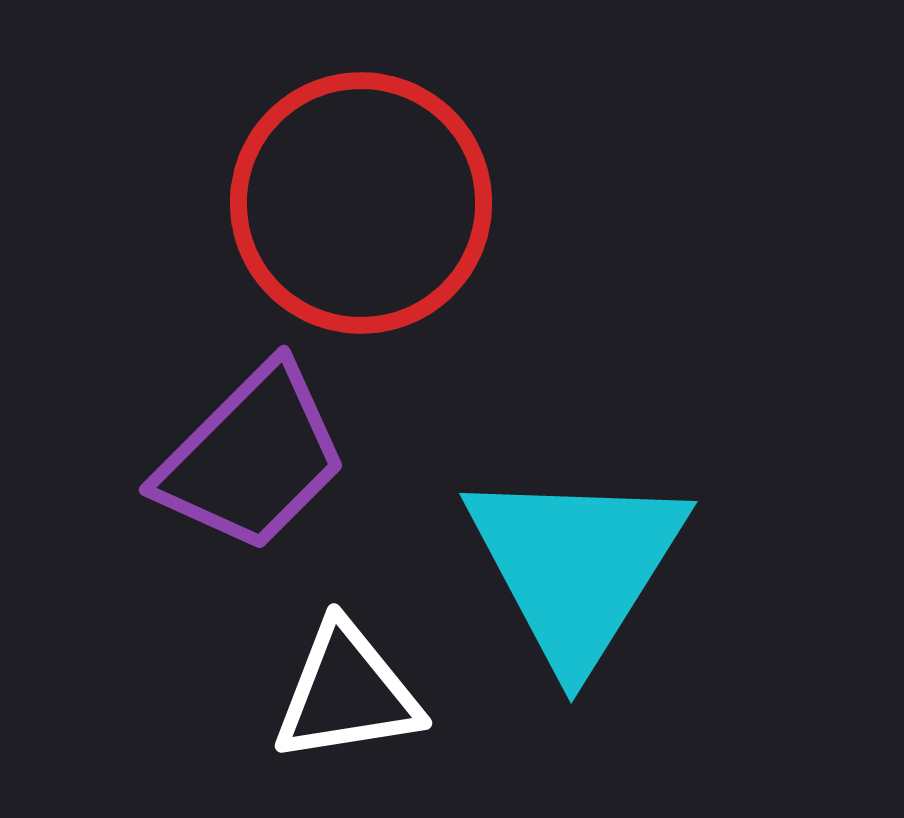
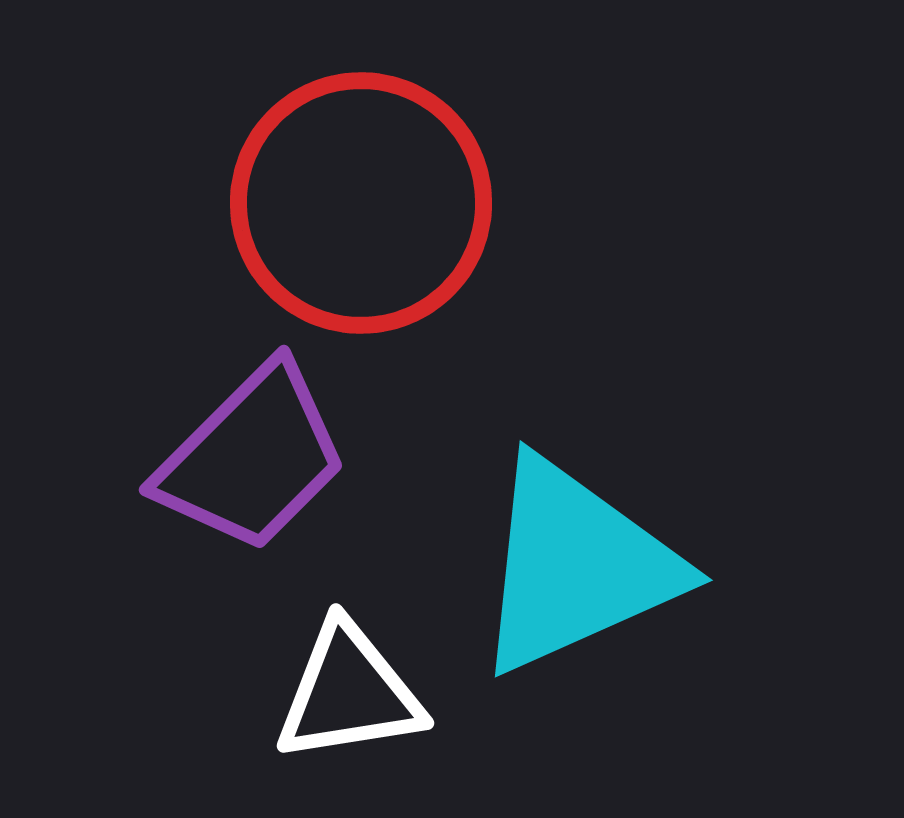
cyan triangle: rotated 34 degrees clockwise
white triangle: moved 2 px right
